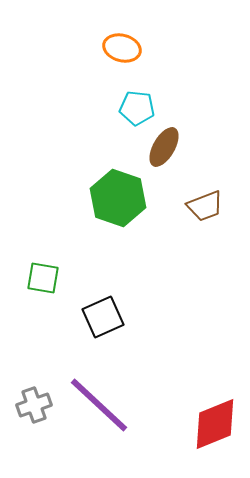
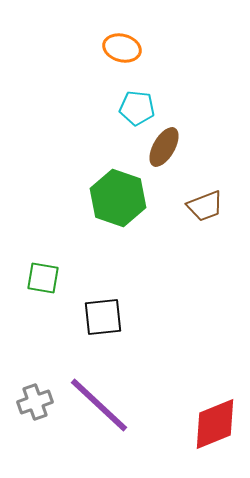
black square: rotated 18 degrees clockwise
gray cross: moved 1 px right, 3 px up
